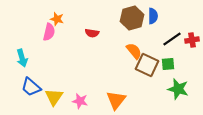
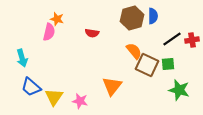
green star: moved 1 px right, 1 px down
orange triangle: moved 4 px left, 14 px up
